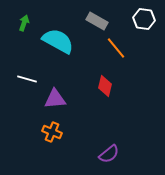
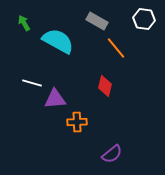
green arrow: rotated 49 degrees counterclockwise
white line: moved 5 px right, 4 px down
orange cross: moved 25 px right, 10 px up; rotated 24 degrees counterclockwise
purple semicircle: moved 3 px right
